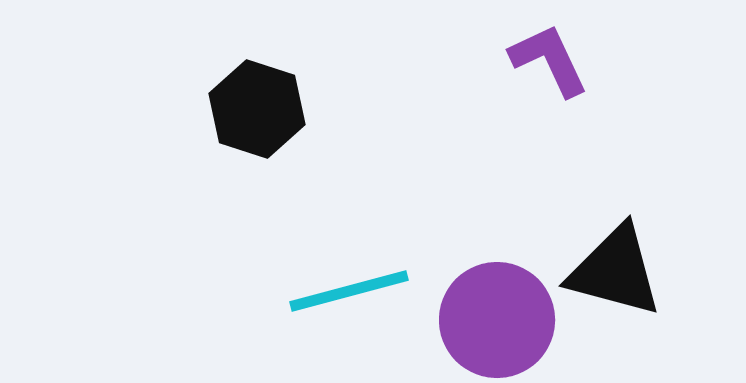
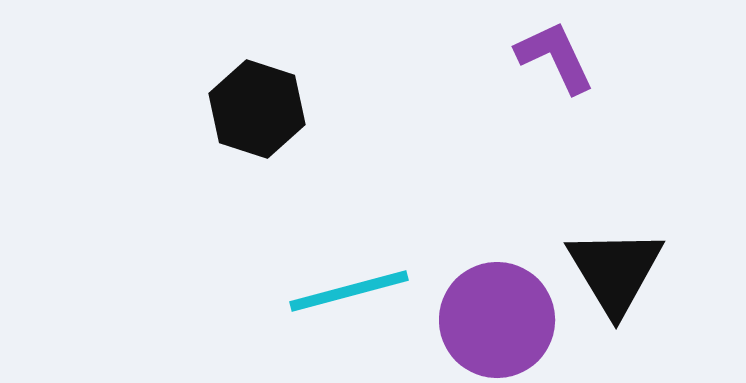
purple L-shape: moved 6 px right, 3 px up
black triangle: rotated 44 degrees clockwise
